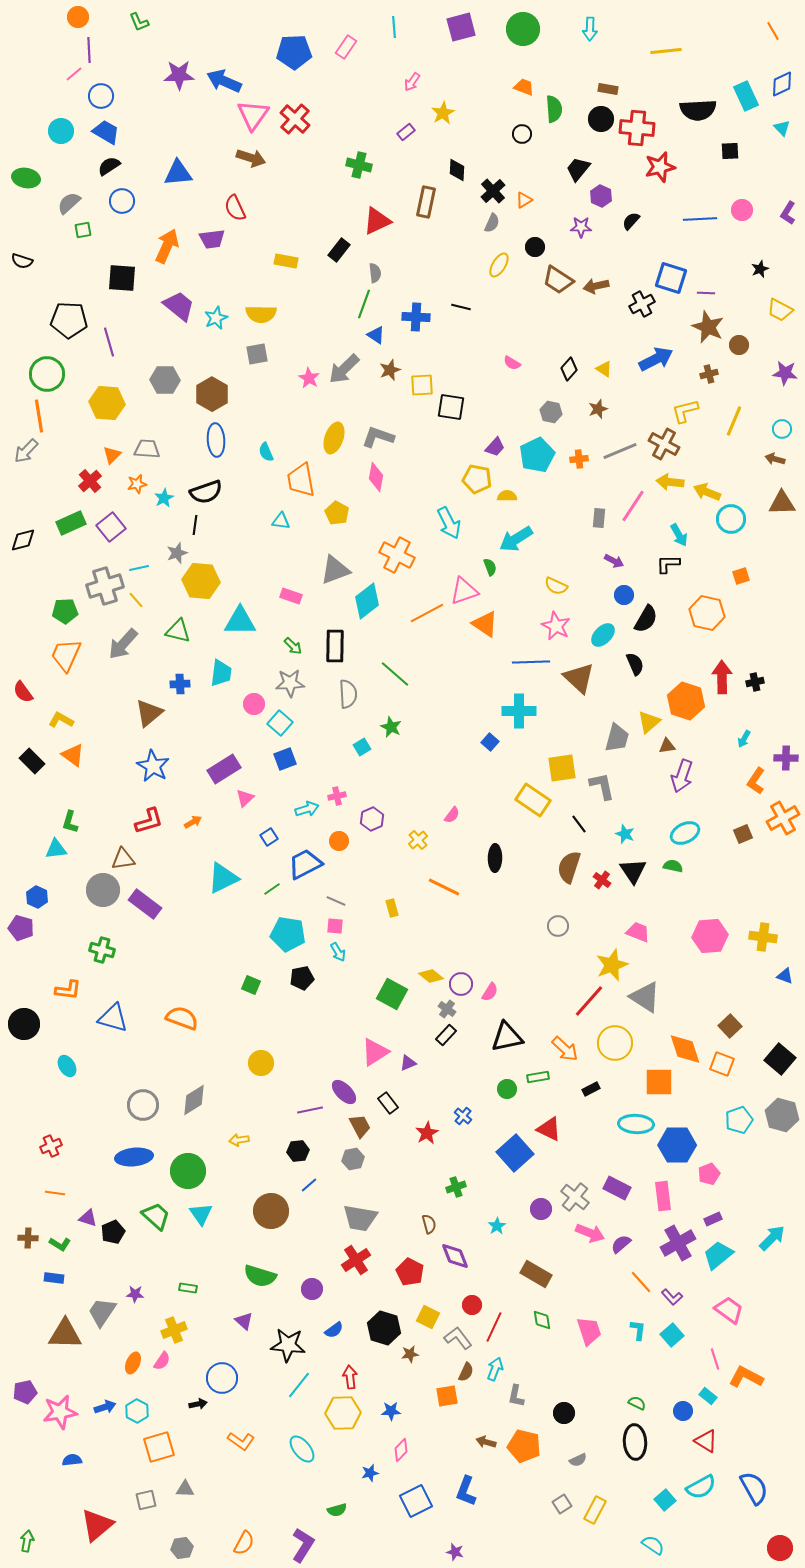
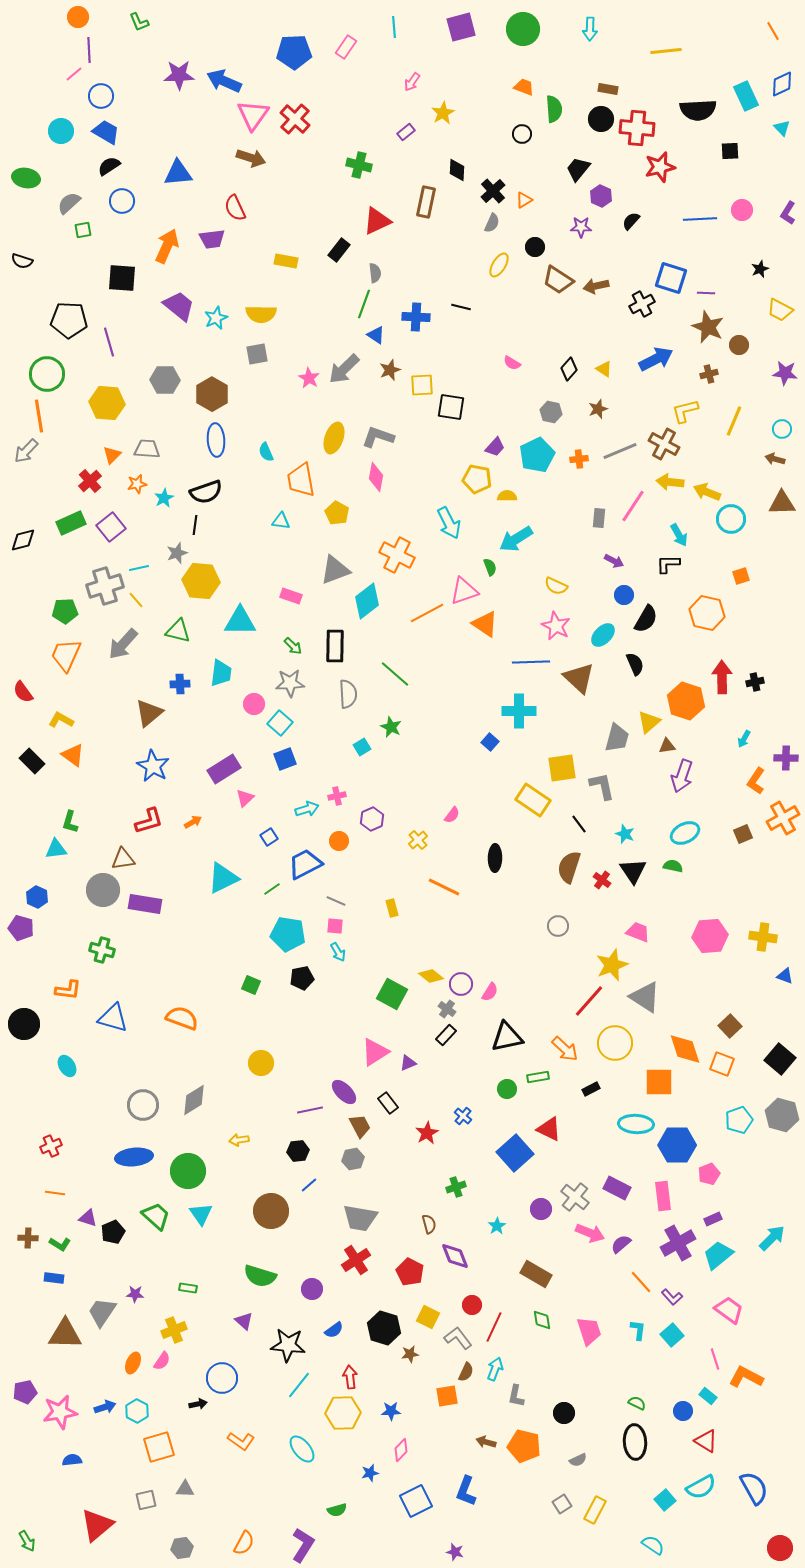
purple rectangle at (145, 904): rotated 28 degrees counterclockwise
green arrow at (27, 1541): rotated 140 degrees clockwise
